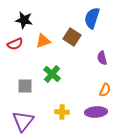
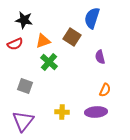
purple semicircle: moved 2 px left, 1 px up
green cross: moved 3 px left, 12 px up
gray square: rotated 21 degrees clockwise
